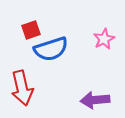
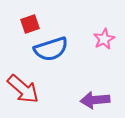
red square: moved 1 px left, 6 px up
red arrow: moved 1 px right, 1 px down; rotated 36 degrees counterclockwise
